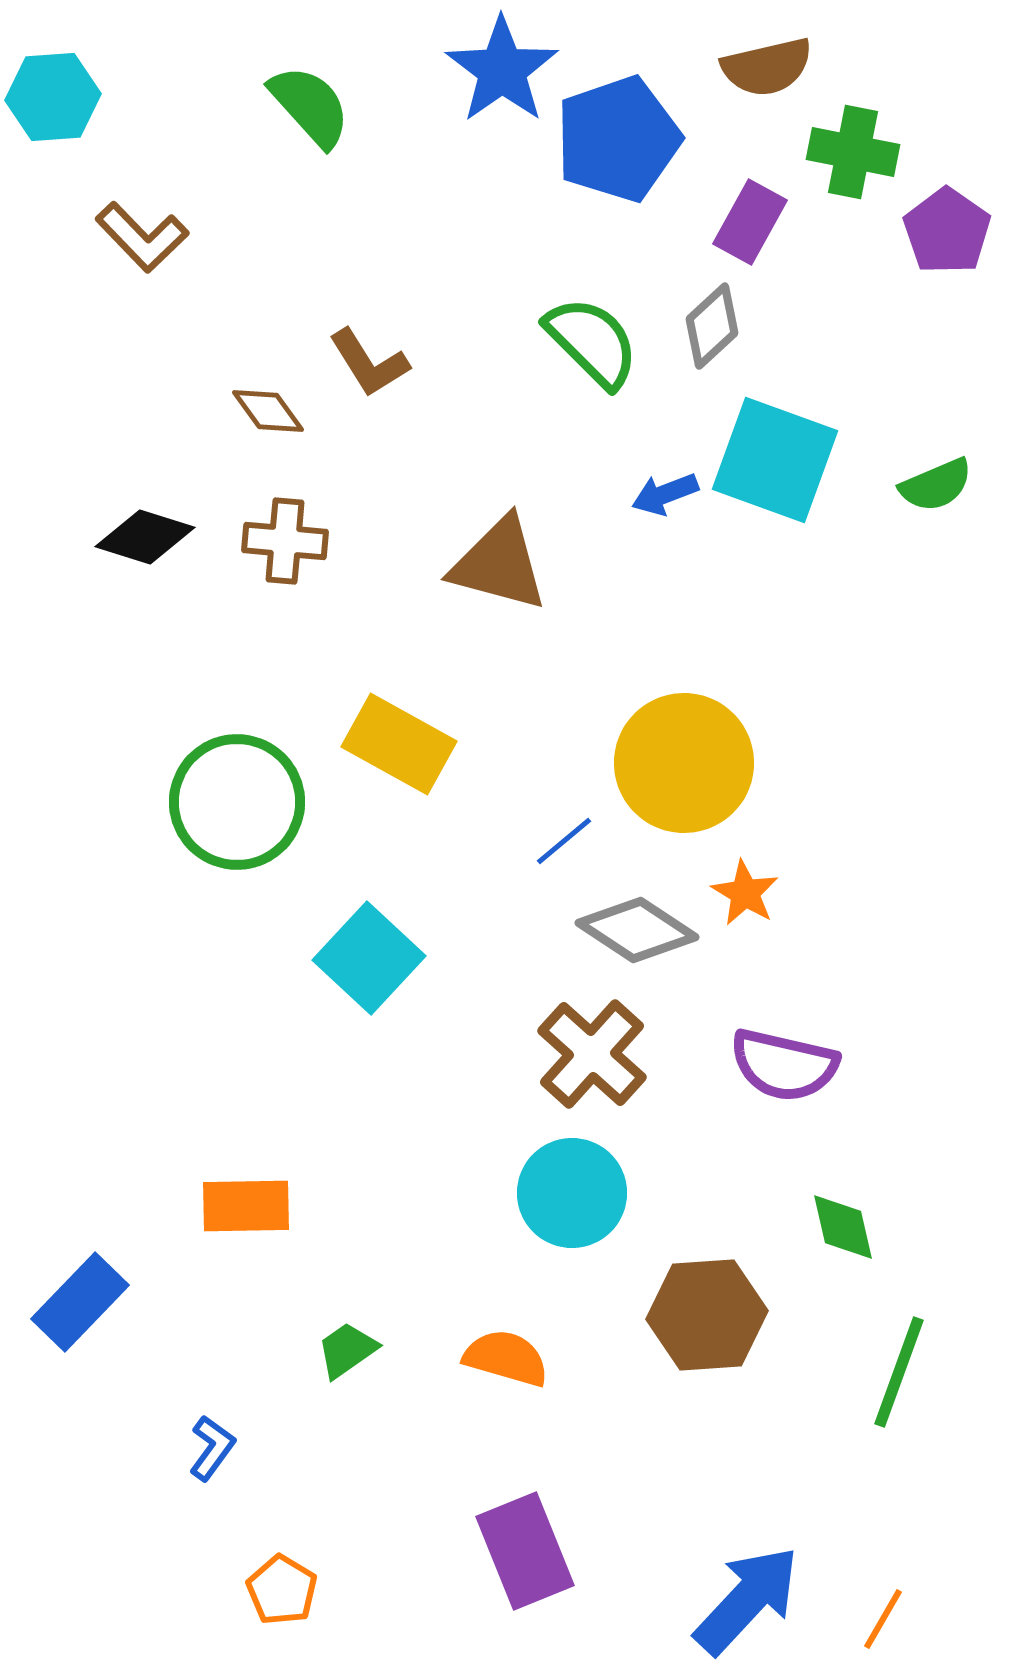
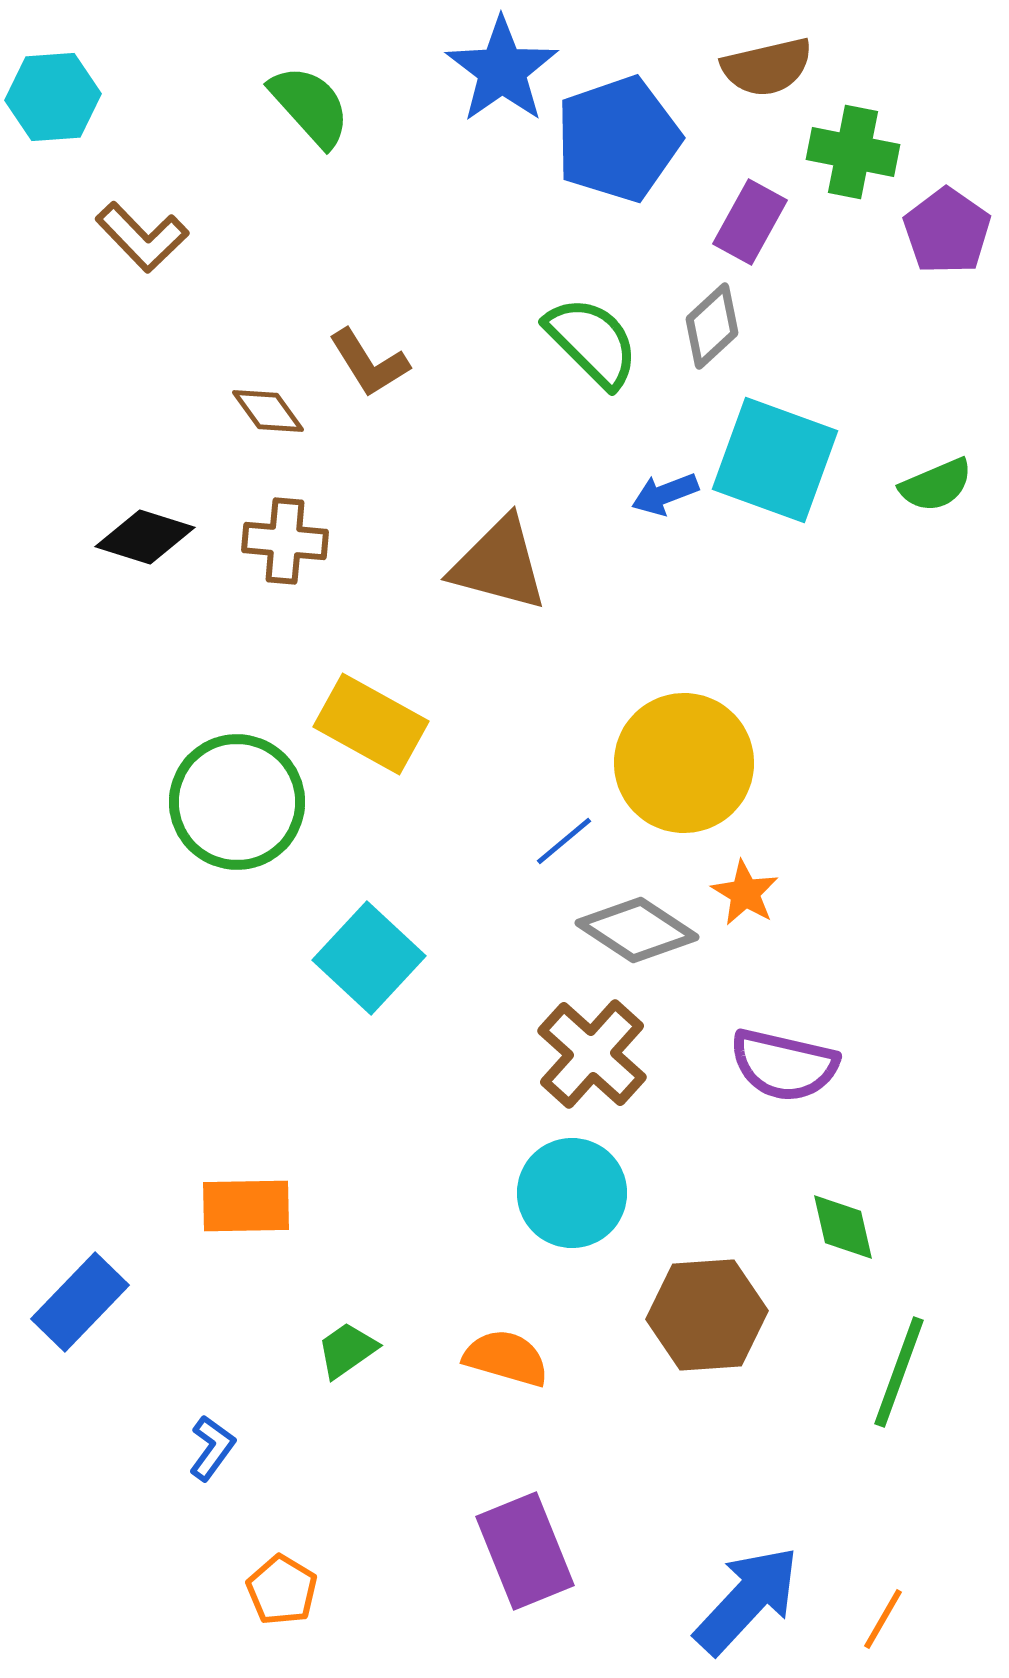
yellow rectangle at (399, 744): moved 28 px left, 20 px up
